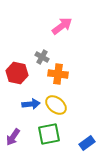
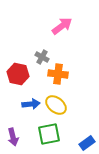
red hexagon: moved 1 px right, 1 px down
purple arrow: rotated 48 degrees counterclockwise
